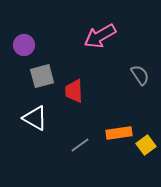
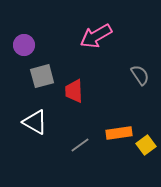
pink arrow: moved 4 px left
white triangle: moved 4 px down
